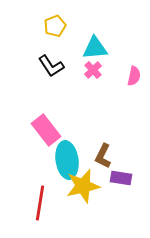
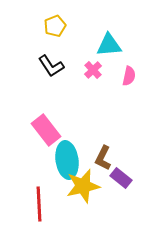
cyan triangle: moved 14 px right, 3 px up
pink semicircle: moved 5 px left
brown L-shape: moved 2 px down
purple rectangle: rotated 30 degrees clockwise
red line: moved 1 px left, 1 px down; rotated 12 degrees counterclockwise
